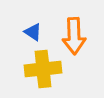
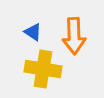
yellow cross: rotated 15 degrees clockwise
